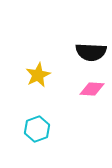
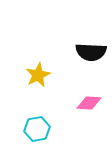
pink diamond: moved 3 px left, 14 px down
cyan hexagon: rotated 10 degrees clockwise
